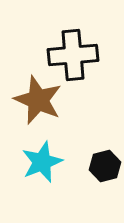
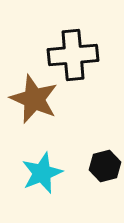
brown star: moved 4 px left, 1 px up
cyan star: moved 11 px down
